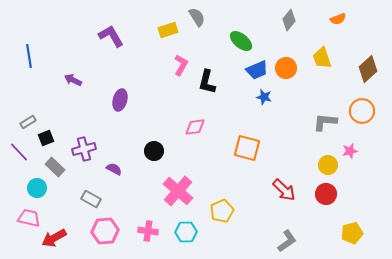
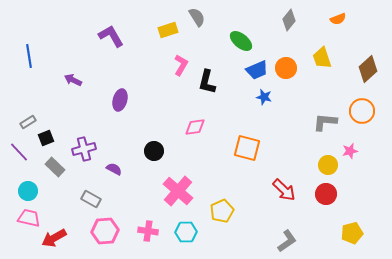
cyan circle at (37, 188): moved 9 px left, 3 px down
